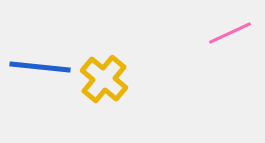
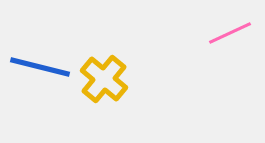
blue line: rotated 8 degrees clockwise
